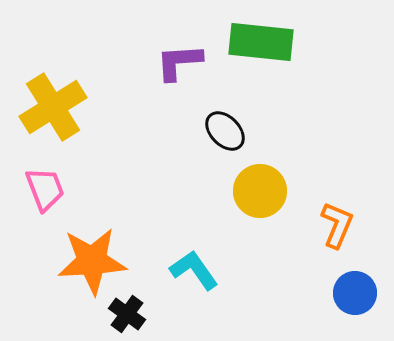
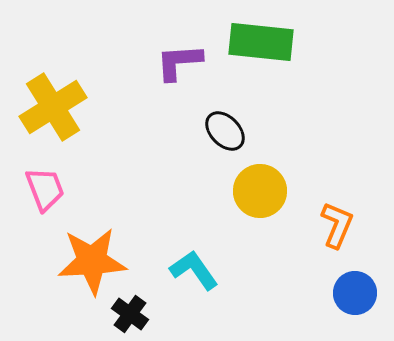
black cross: moved 3 px right
